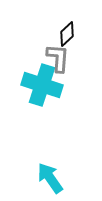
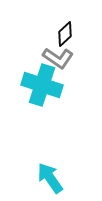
black diamond: moved 2 px left
gray L-shape: rotated 120 degrees clockwise
